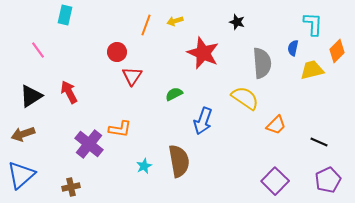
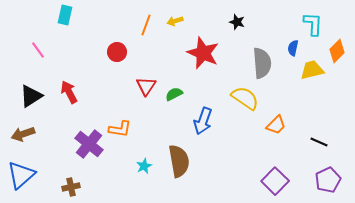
red triangle: moved 14 px right, 10 px down
